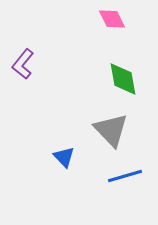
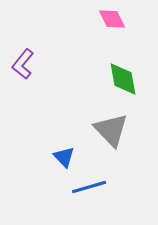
blue line: moved 36 px left, 11 px down
